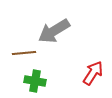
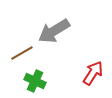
brown line: moved 2 px left; rotated 25 degrees counterclockwise
green cross: rotated 15 degrees clockwise
